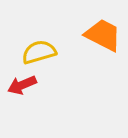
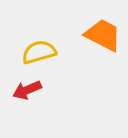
red arrow: moved 5 px right, 5 px down
